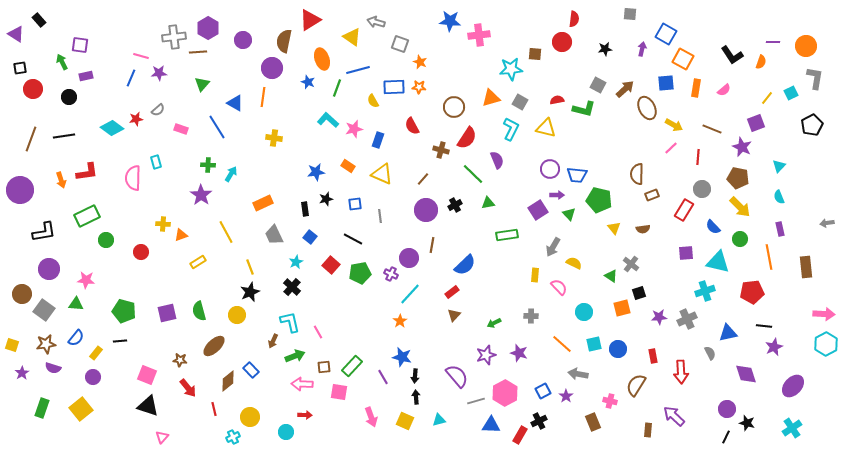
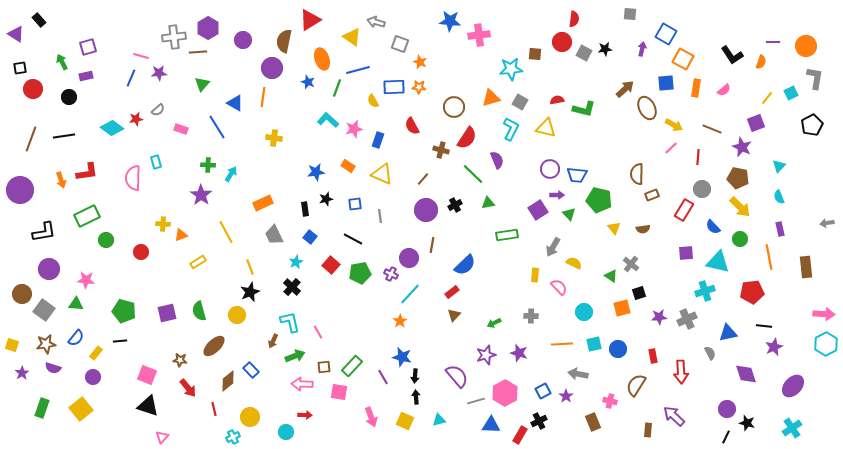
purple square at (80, 45): moved 8 px right, 2 px down; rotated 24 degrees counterclockwise
gray square at (598, 85): moved 14 px left, 32 px up
orange line at (562, 344): rotated 45 degrees counterclockwise
